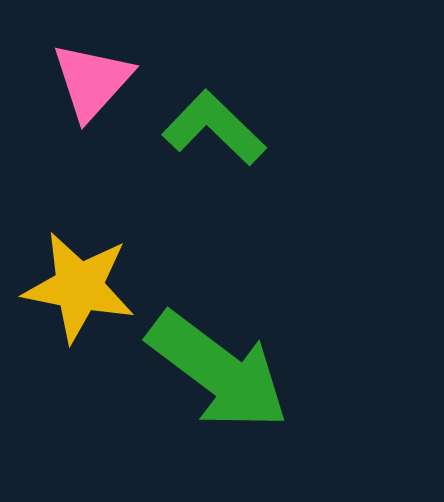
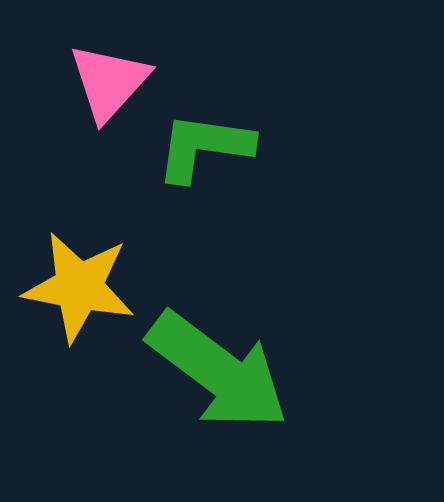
pink triangle: moved 17 px right, 1 px down
green L-shape: moved 10 px left, 19 px down; rotated 36 degrees counterclockwise
